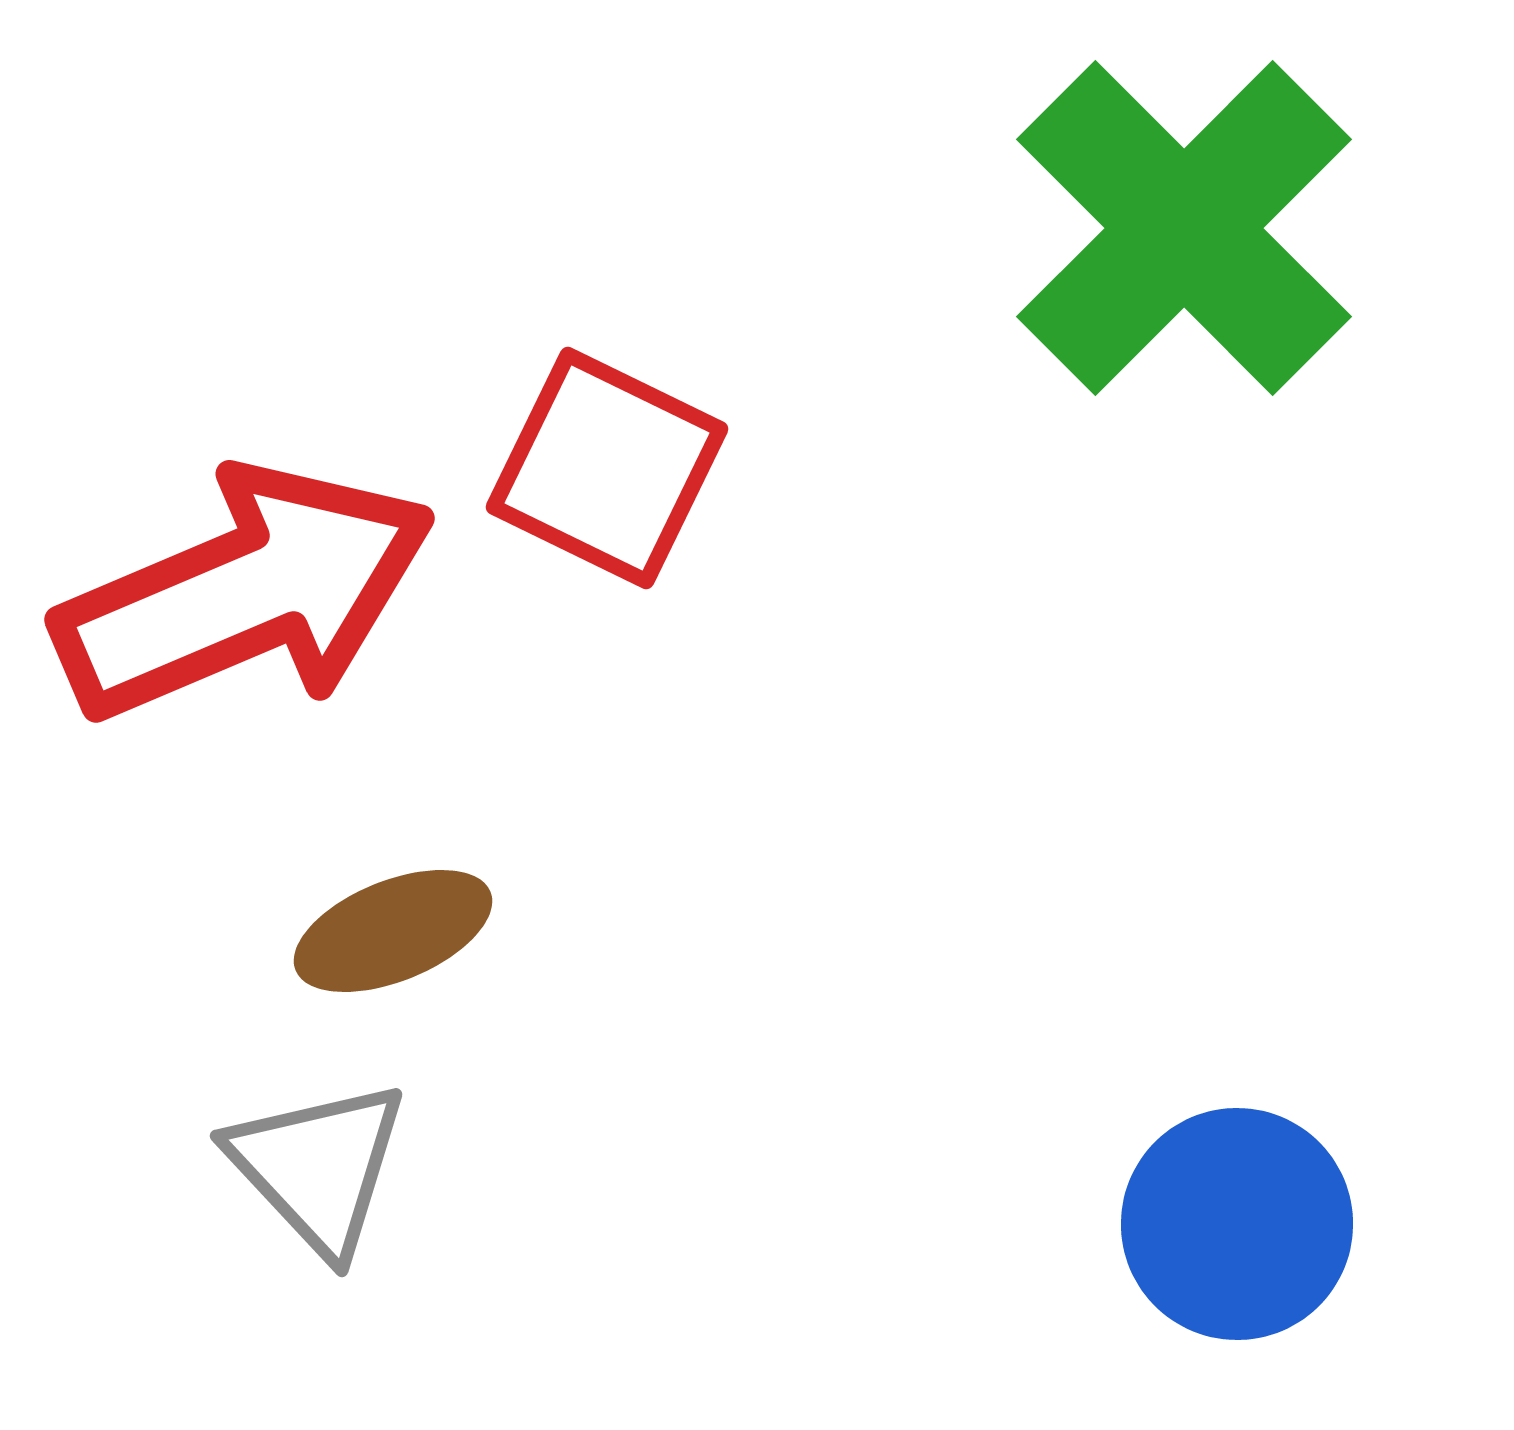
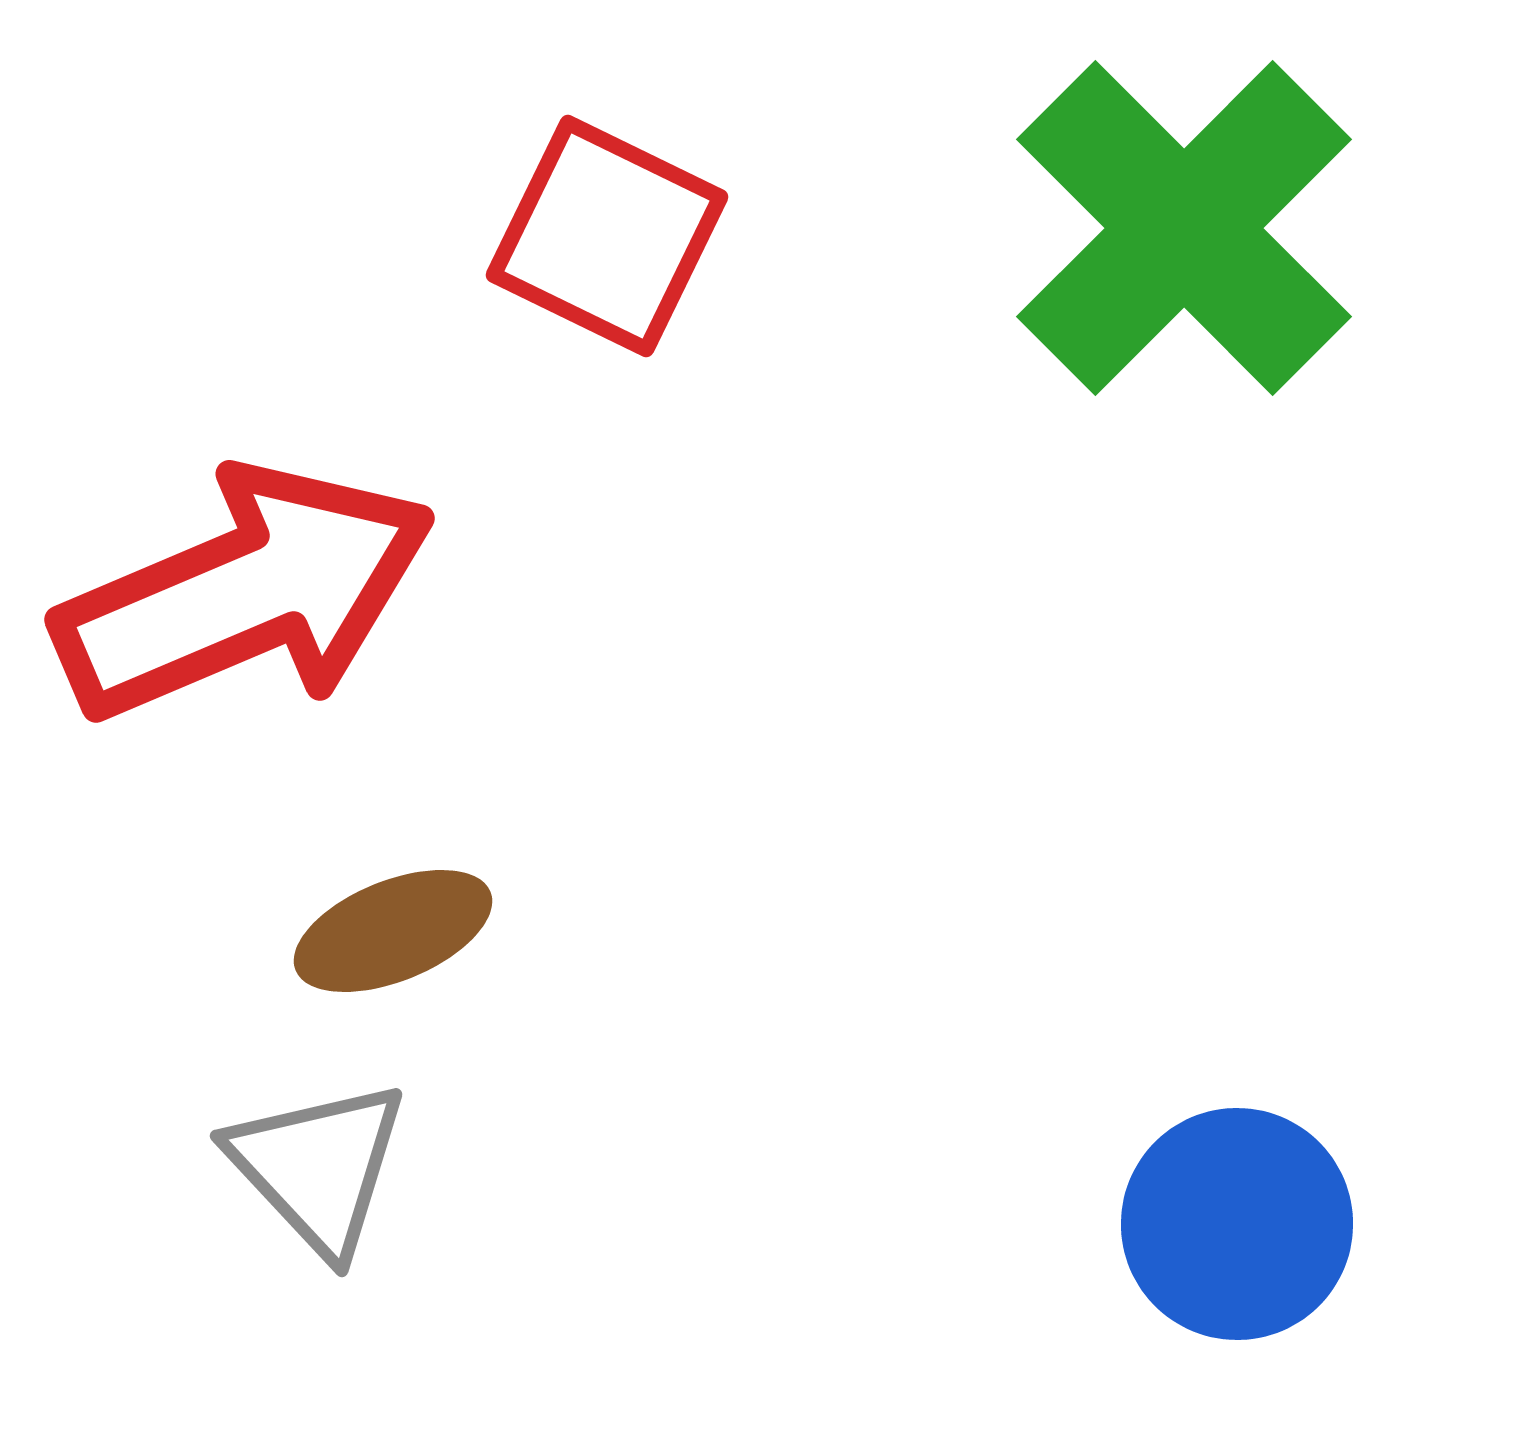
red square: moved 232 px up
